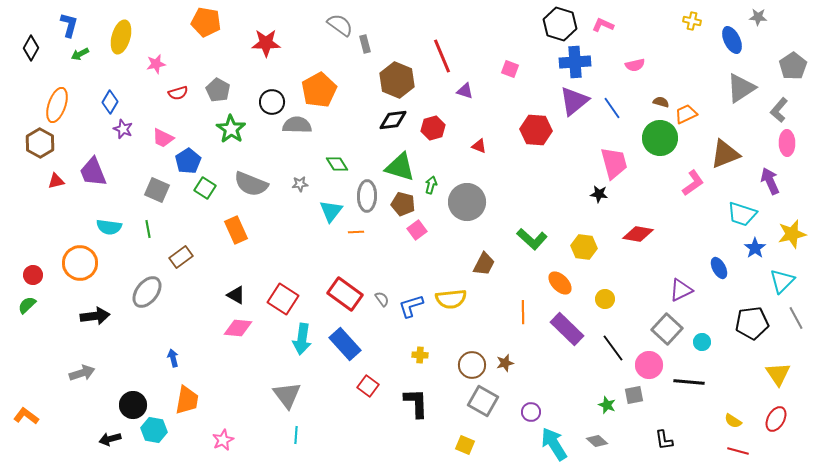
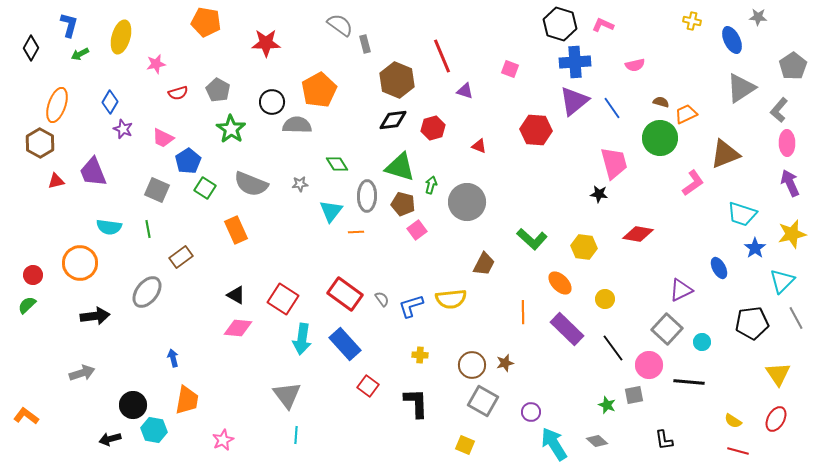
purple arrow at (770, 181): moved 20 px right, 2 px down
